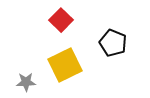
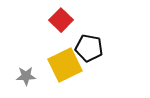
black pentagon: moved 24 px left, 5 px down; rotated 12 degrees counterclockwise
gray star: moved 6 px up
